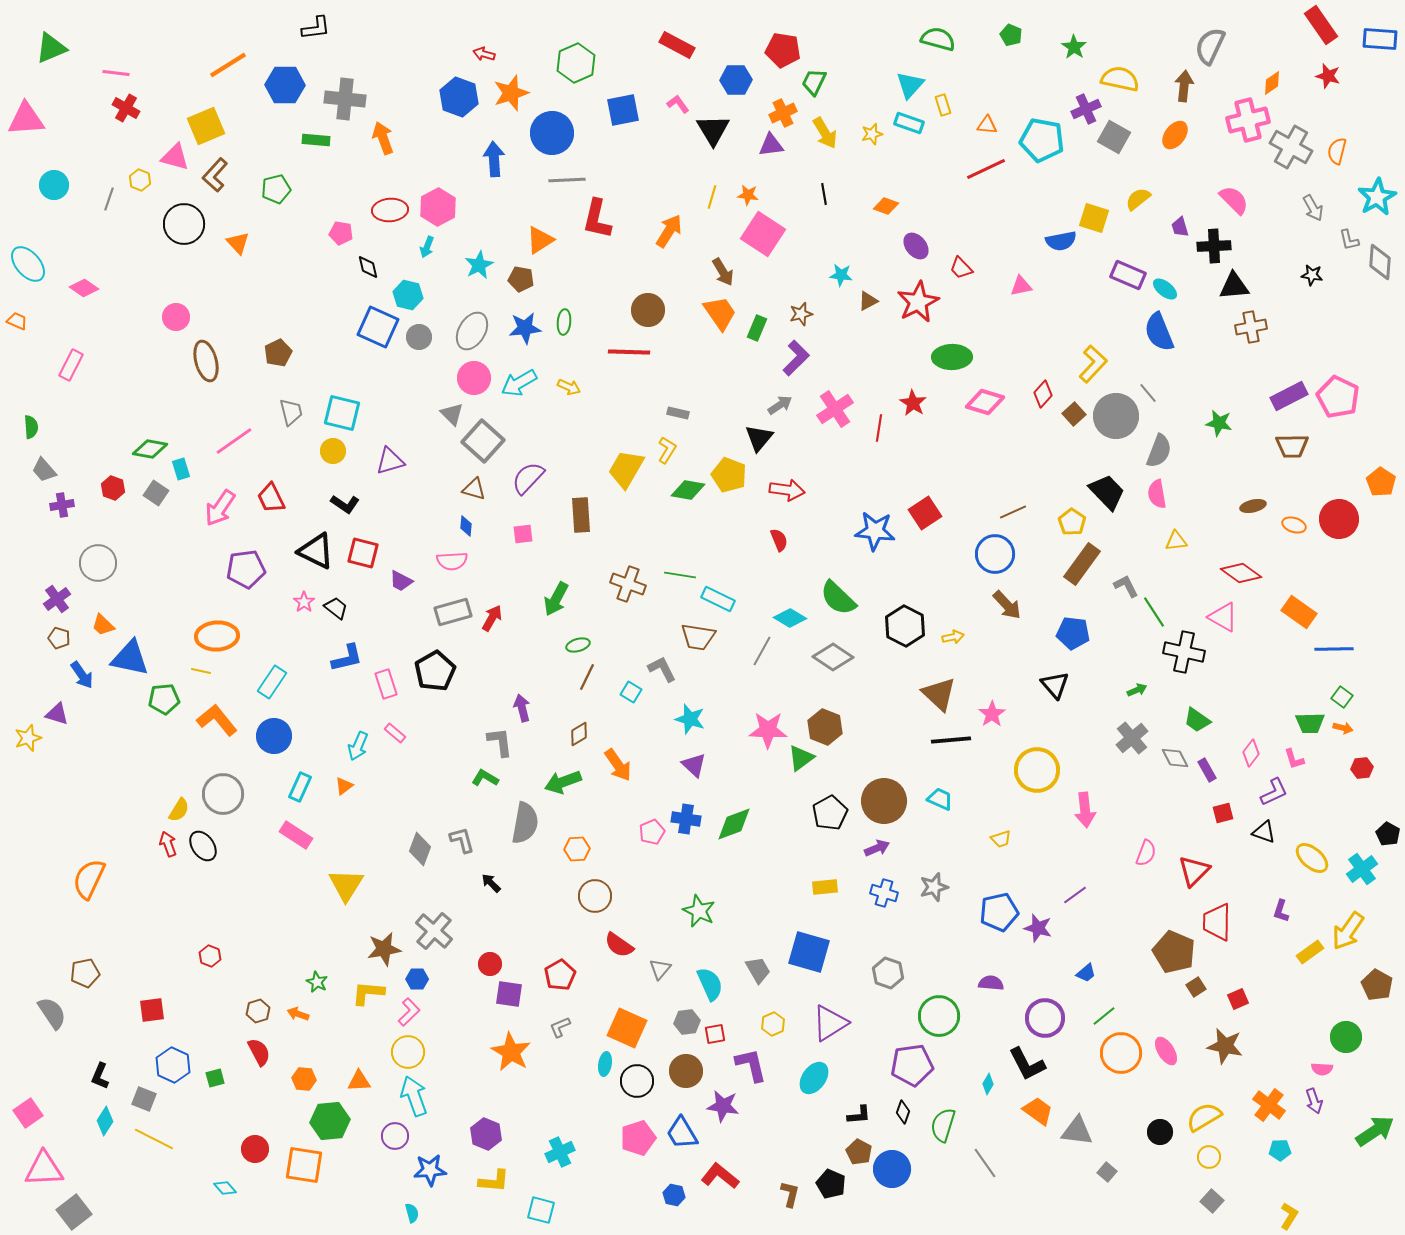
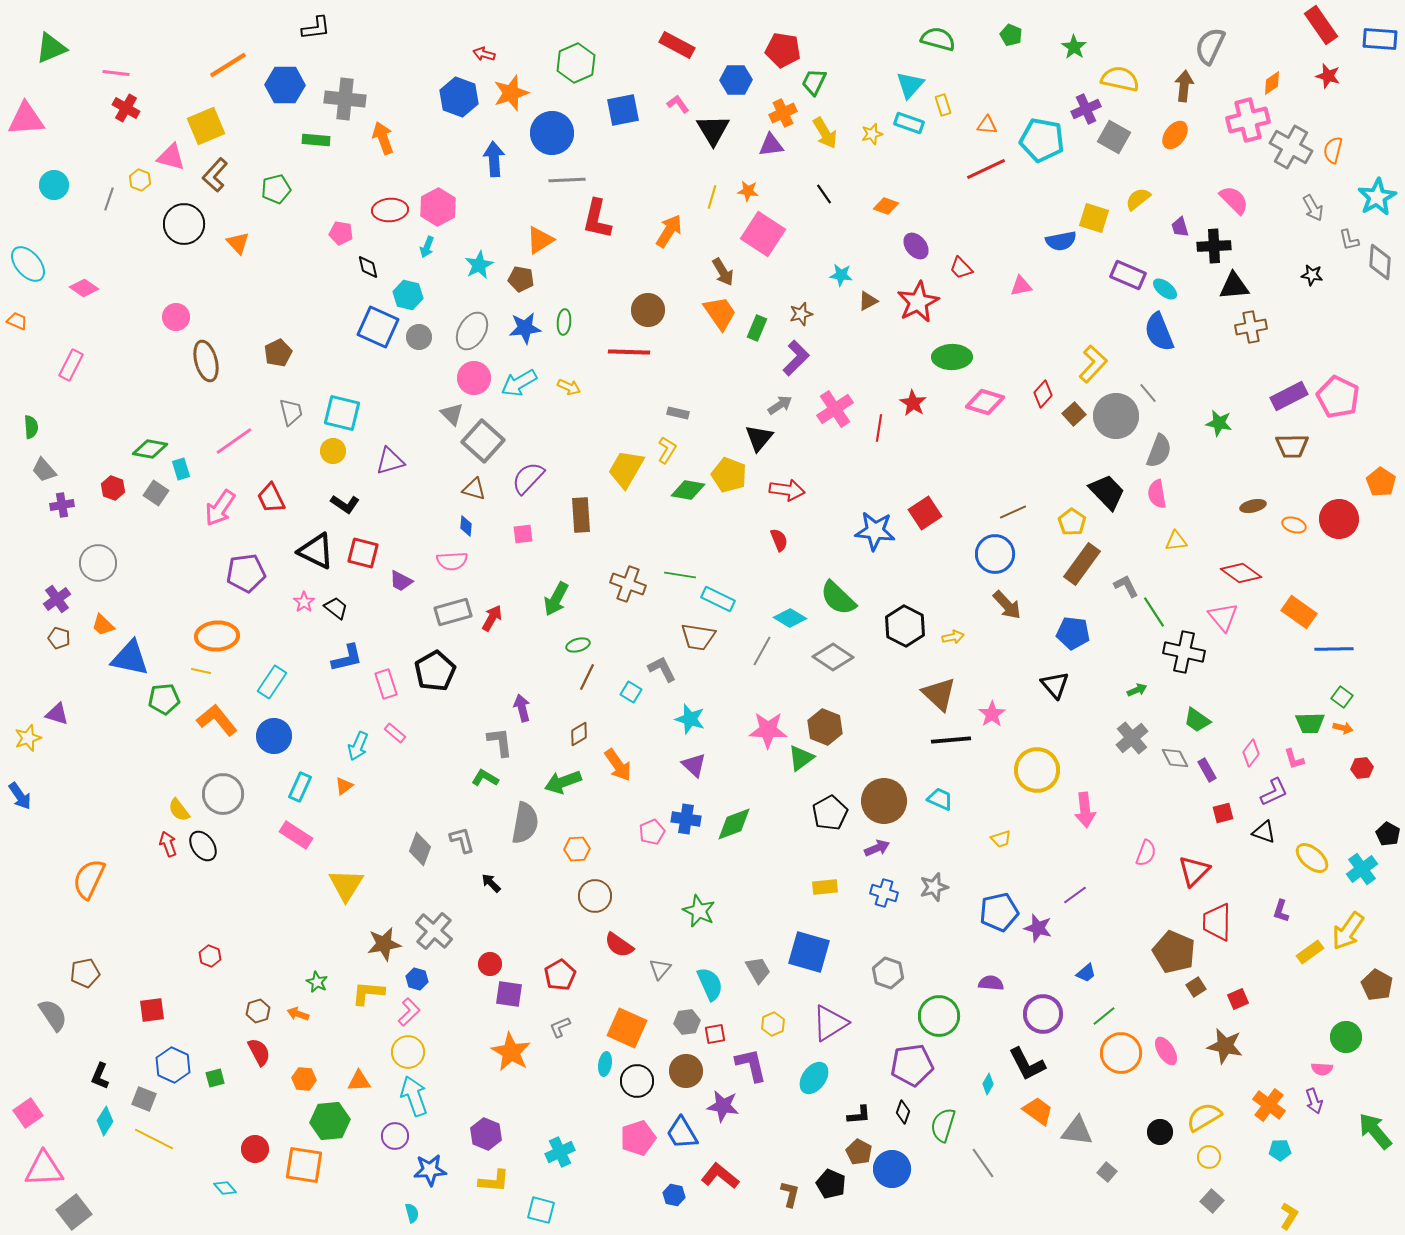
orange semicircle at (1337, 151): moved 4 px left, 1 px up
pink triangle at (175, 157): moved 4 px left
black line at (824, 194): rotated 25 degrees counterclockwise
orange star at (748, 195): moved 4 px up
purple pentagon at (246, 569): moved 4 px down
pink triangle at (1223, 617): rotated 20 degrees clockwise
blue arrow at (82, 675): moved 62 px left, 121 px down
yellow semicircle at (179, 810): rotated 110 degrees clockwise
brown star at (384, 949): moved 5 px up
blue hexagon at (417, 979): rotated 15 degrees clockwise
gray semicircle at (52, 1013): moved 1 px right, 2 px down
purple circle at (1045, 1018): moved 2 px left, 4 px up
green arrow at (1375, 1131): rotated 96 degrees counterclockwise
gray line at (985, 1163): moved 2 px left
